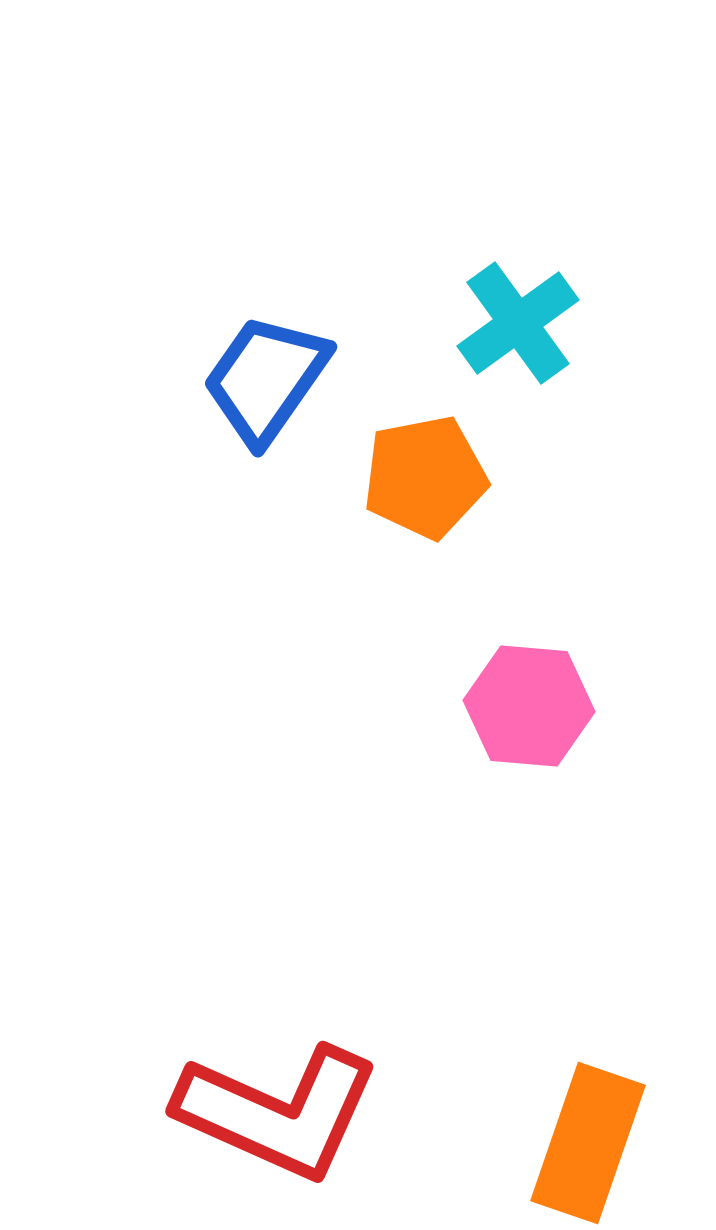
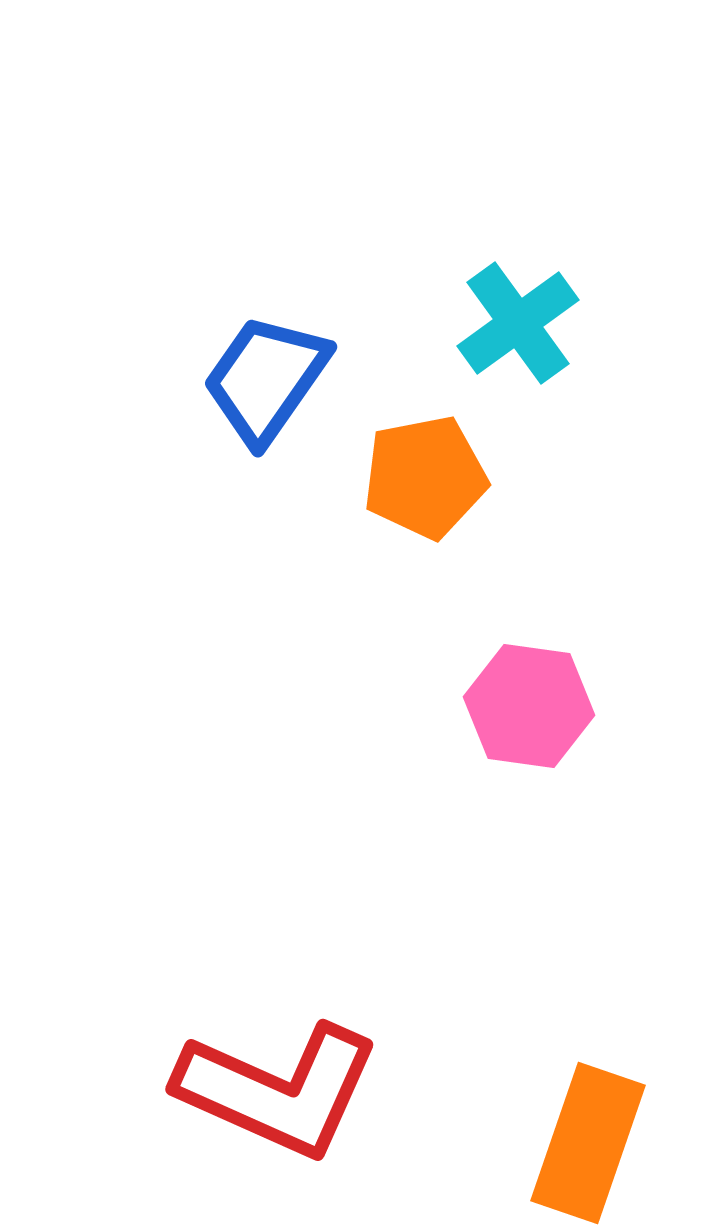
pink hexagon: rotated 3 degrees clockwise
red L-shape: moved 22 px up
